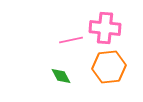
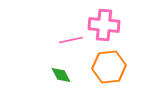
pink cross: moved 1 px left, 3 px up
green diamond: moved 1 px up
